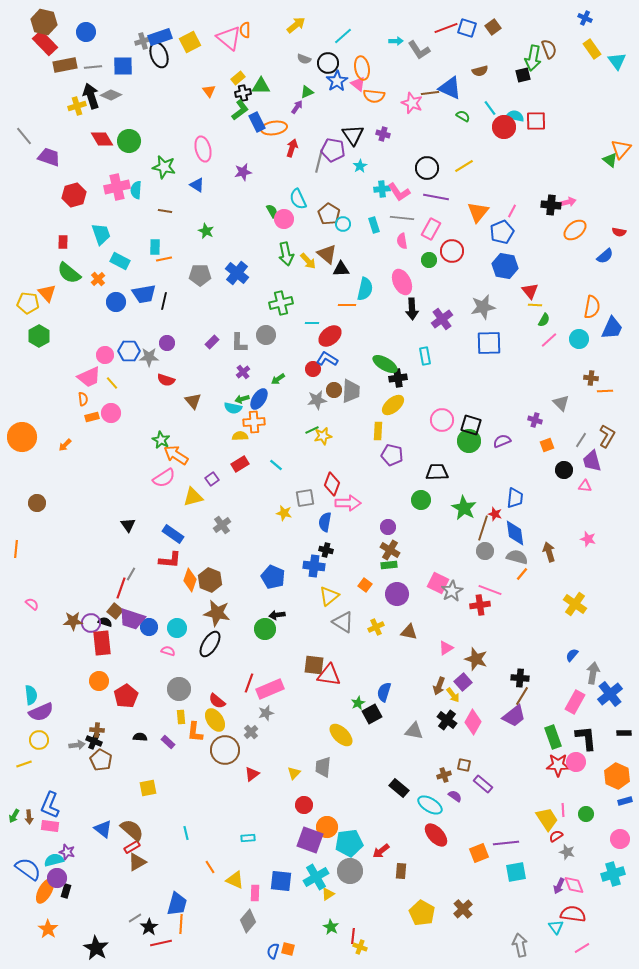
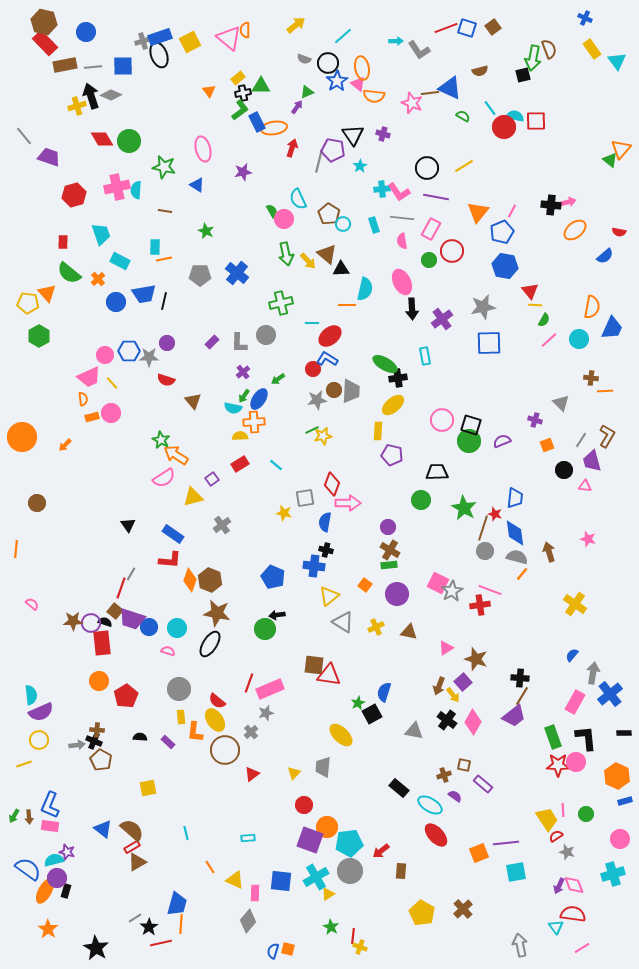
green arrow at (242, 399): moved 2 px right, 3 px up; rotated 40 degrees counterclockwise
